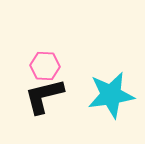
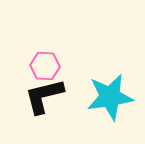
cyan star: moved 1 px left, 2 px down
